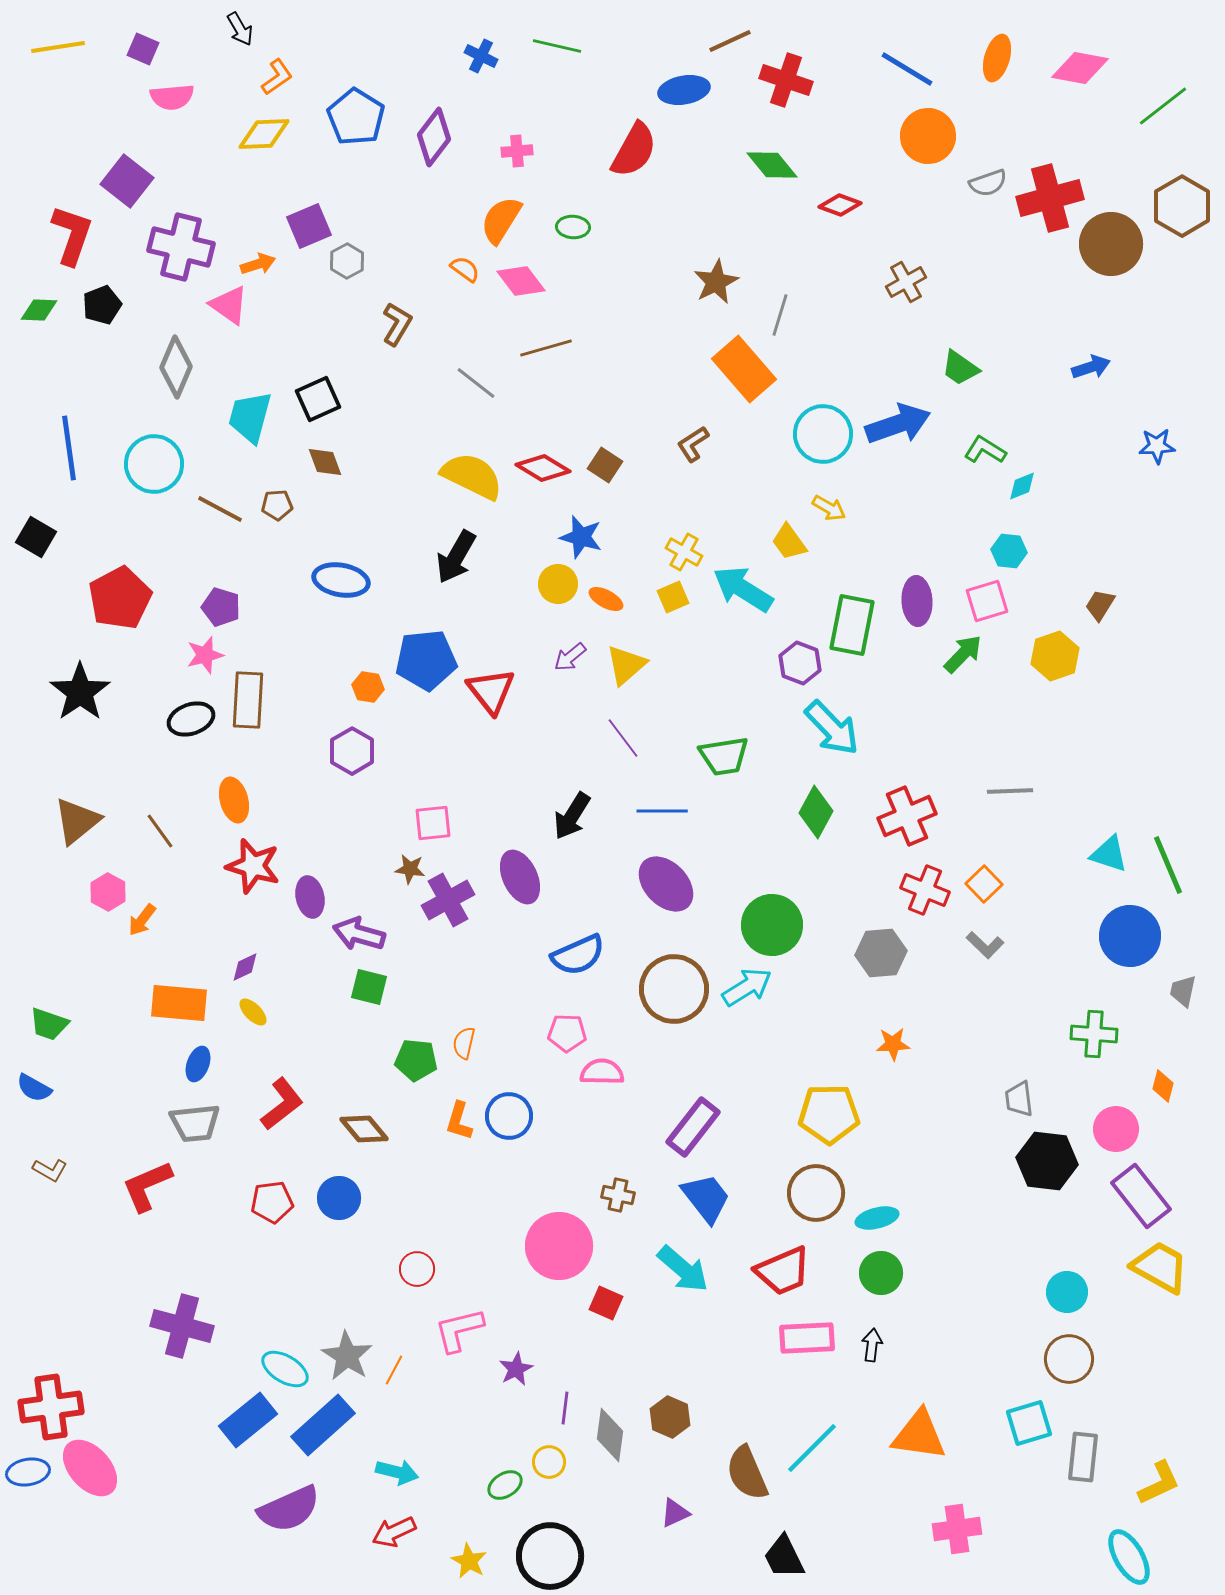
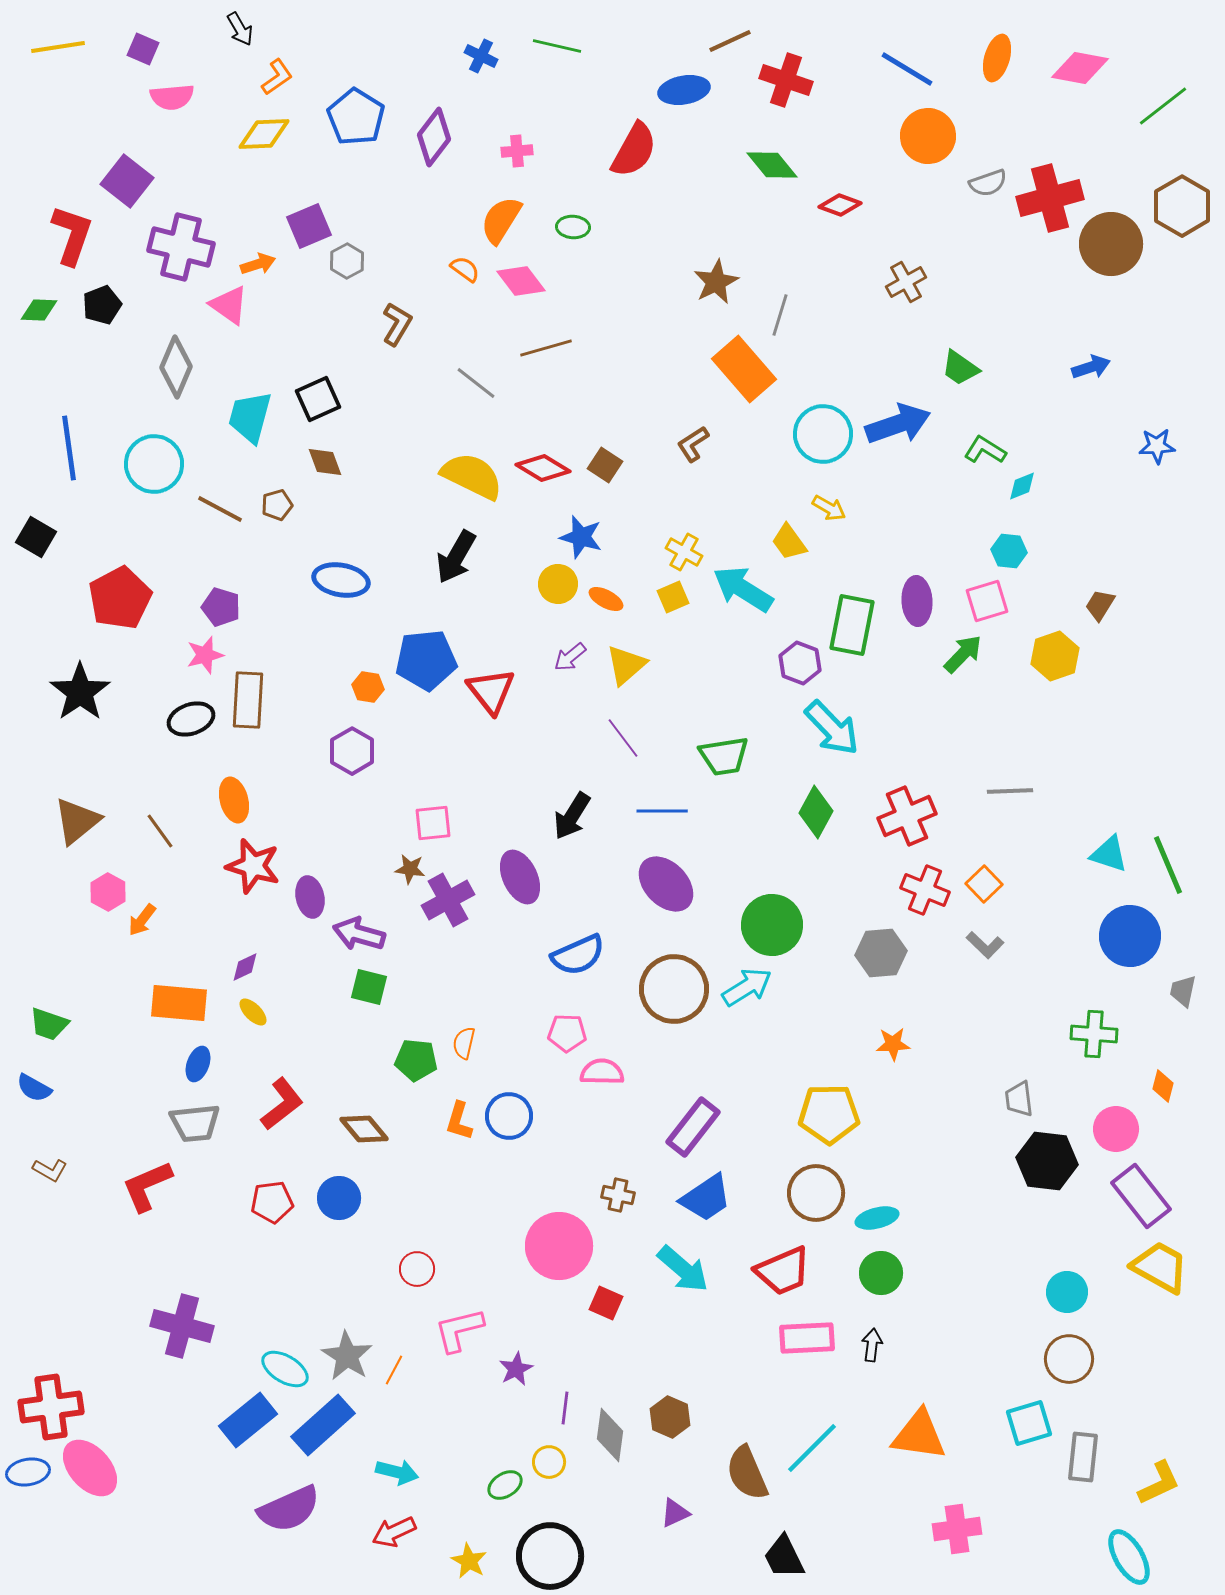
brown pentagon at (277, 505): rotated 12 degrees counterclockwise
blue trapezoid at (706, 1198): rotated 94 degrees clockwise
